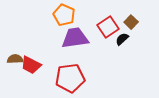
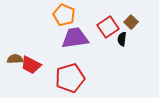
black semicircle: rotated 40 degrees counterclockwise
red pentagon: rotated 8 degrees counterclockwise
